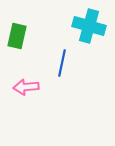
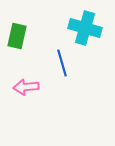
cyan cross: moved 4 px left, 2 px down
blue line: rotated 28 degrees counterclockwise
